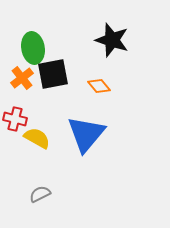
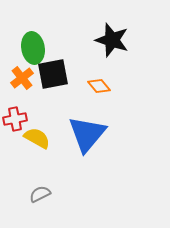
red cross: rotated 25 degrees counterclockwise
blue triangle: moved 1 px right
